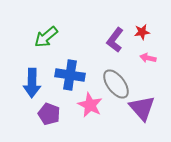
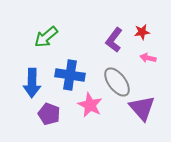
purple L-shape: moved 1 px left
gray ellipse: moved 1 px right, 2 px up
